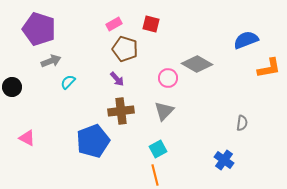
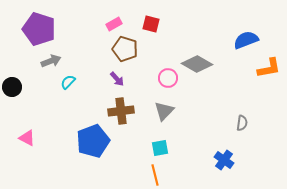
cyan square: moved 2 px right, 1 px up; rotated 18 degrees clockwise
